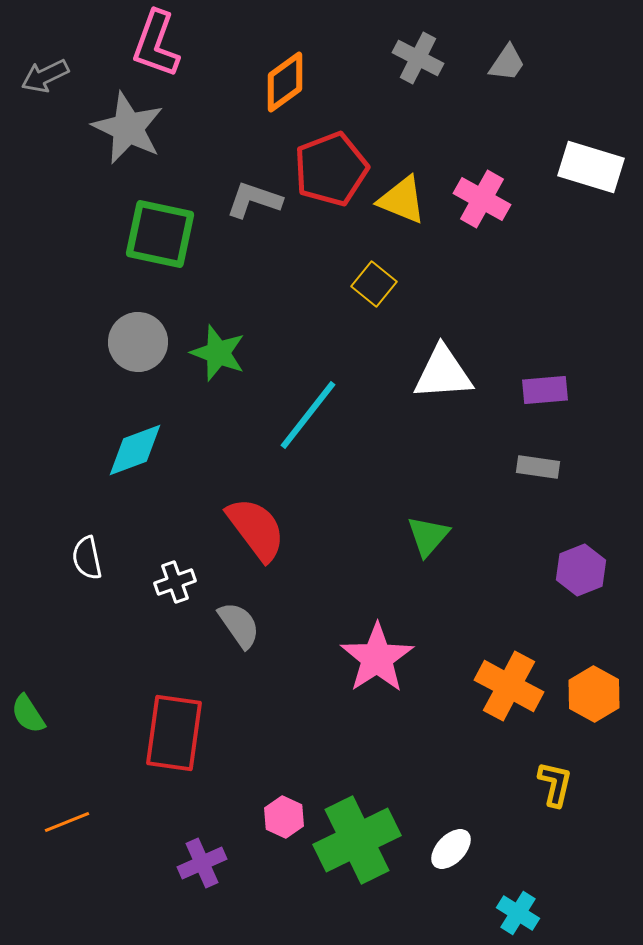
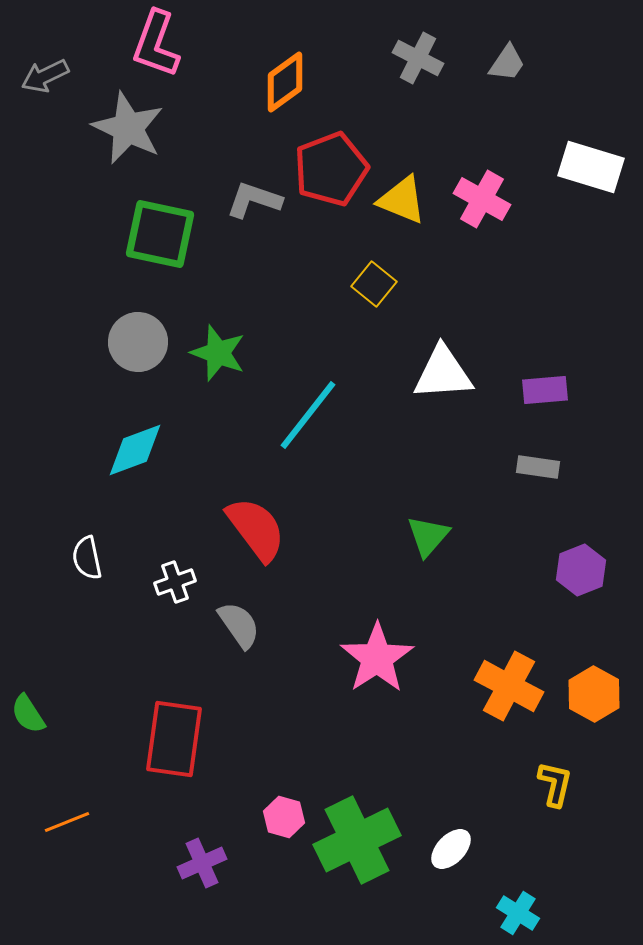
red rectangle: moved 6 px down
pink hexagon: rotated 9 degrees counterclockwise
